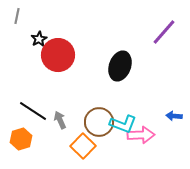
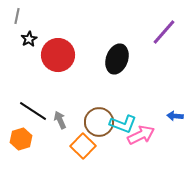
black star: moved 10 px left
black ellipse: moved 3 px left, 7 px up
blue arrow: moved 1 px right
pink arrow: rotated 24 degrees counterclockwise
